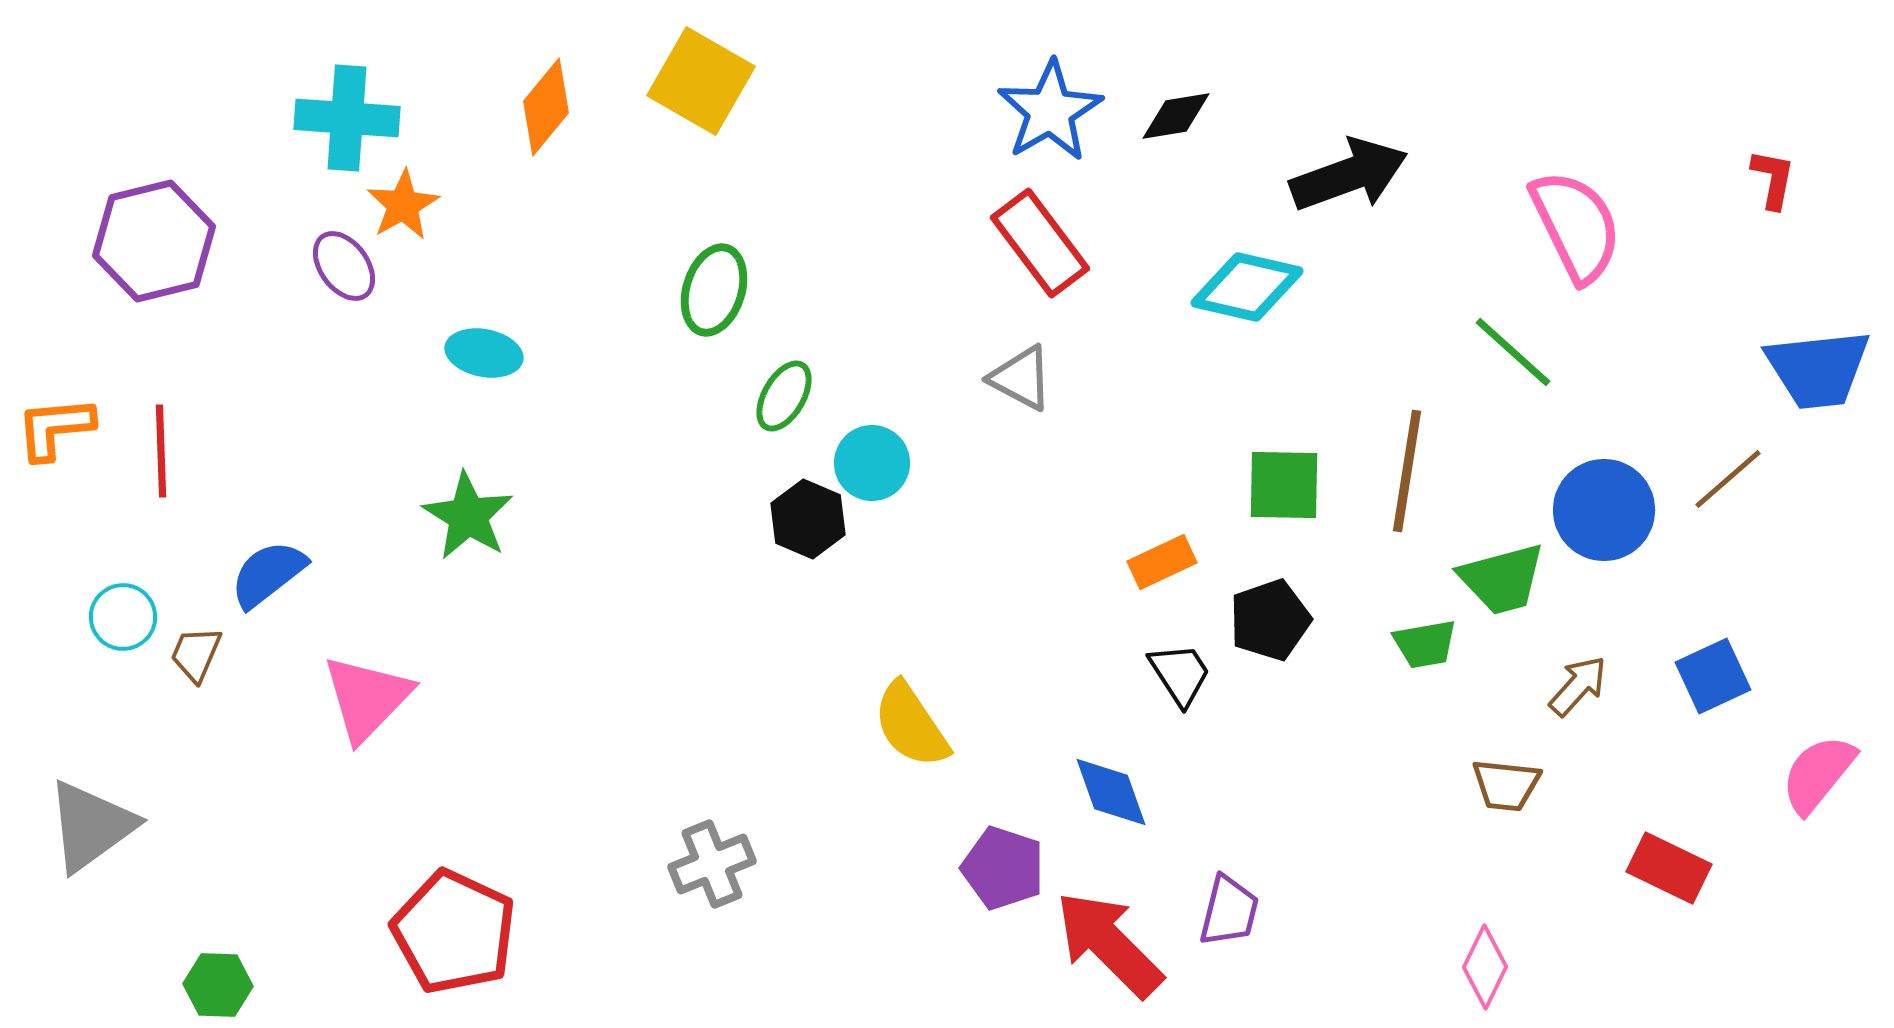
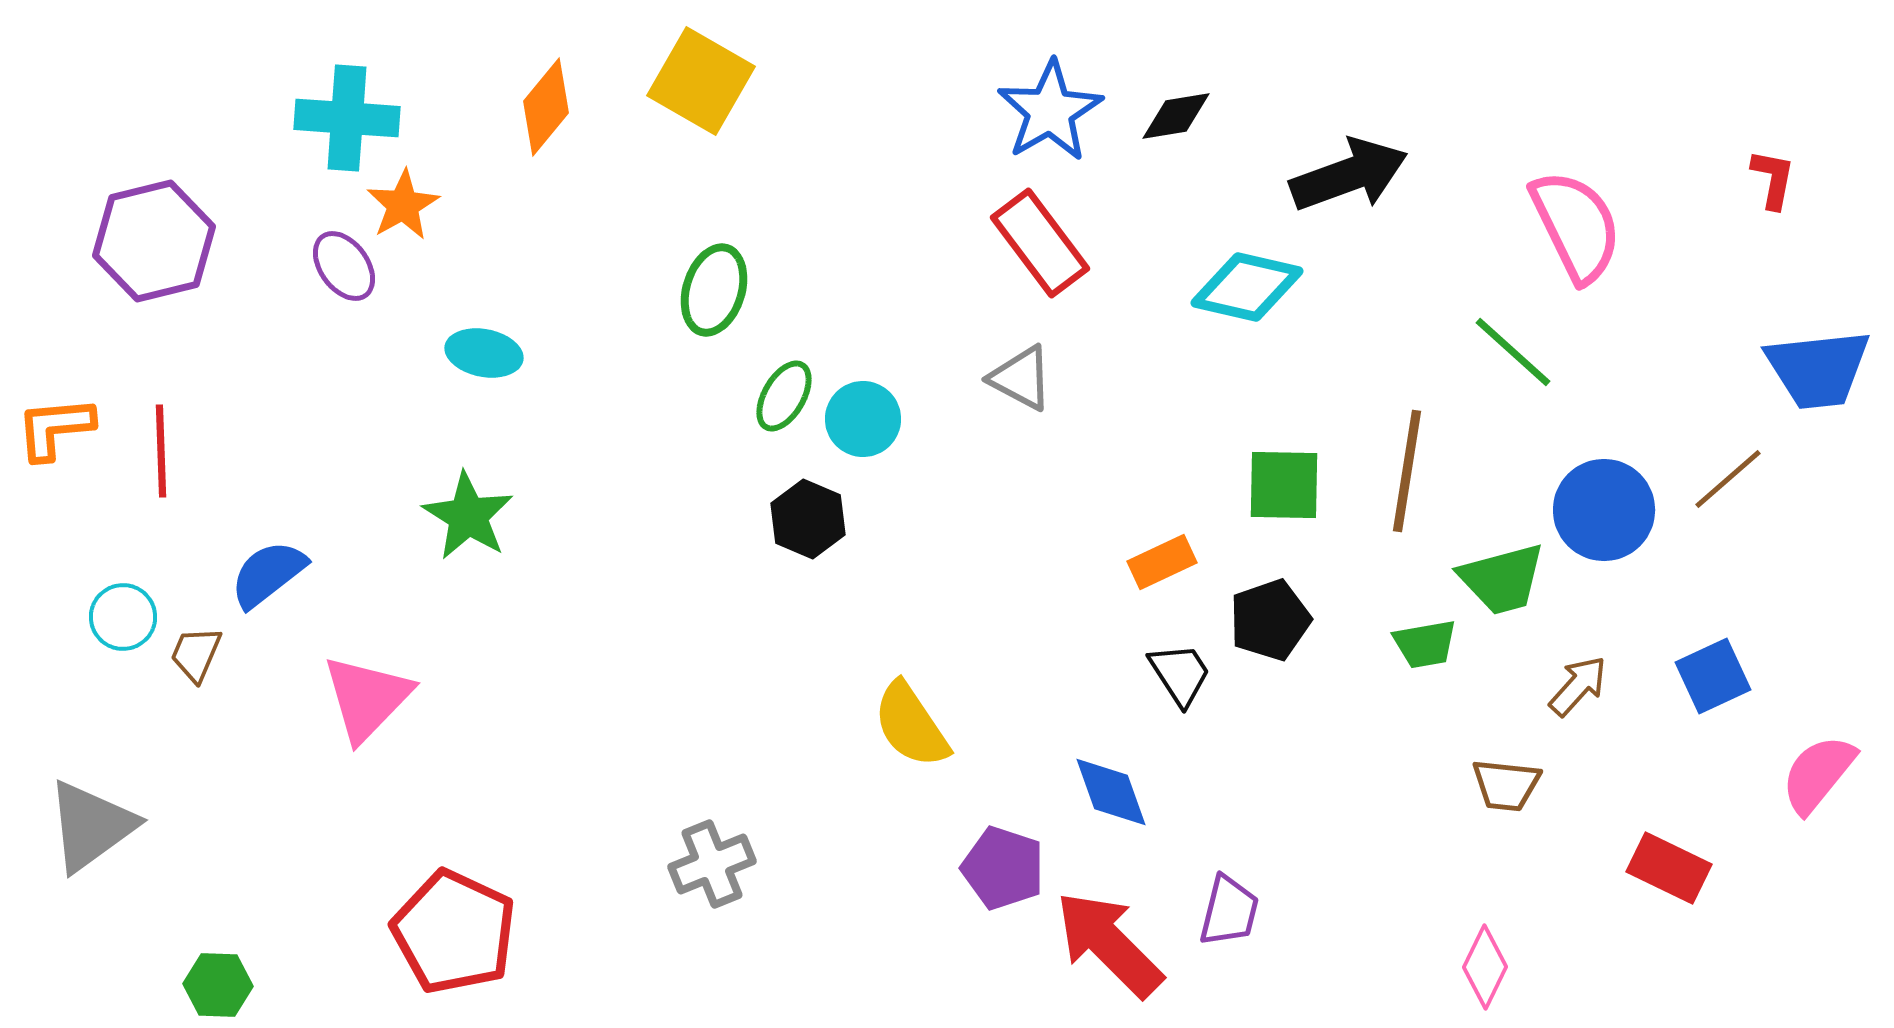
cyan circle at (872, 463): moved 9 px left, 44 px up
